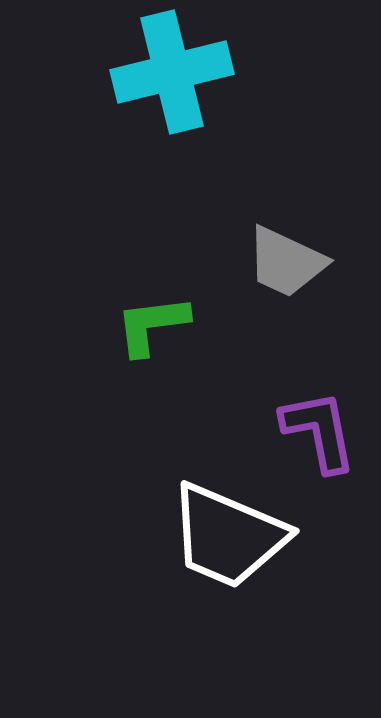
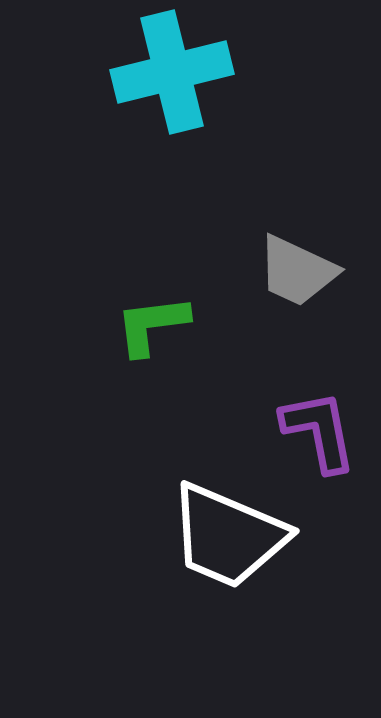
gray trapezoid: moved 11 px right, 9 px down
